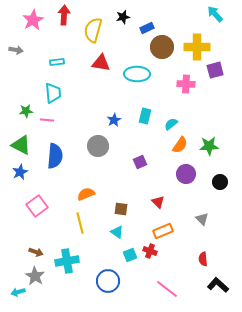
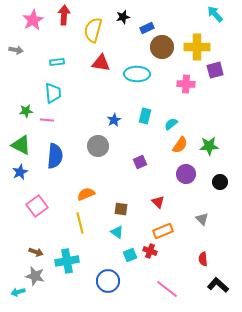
gray star at (35, 276): rotated 18 degrees counterclockwise
